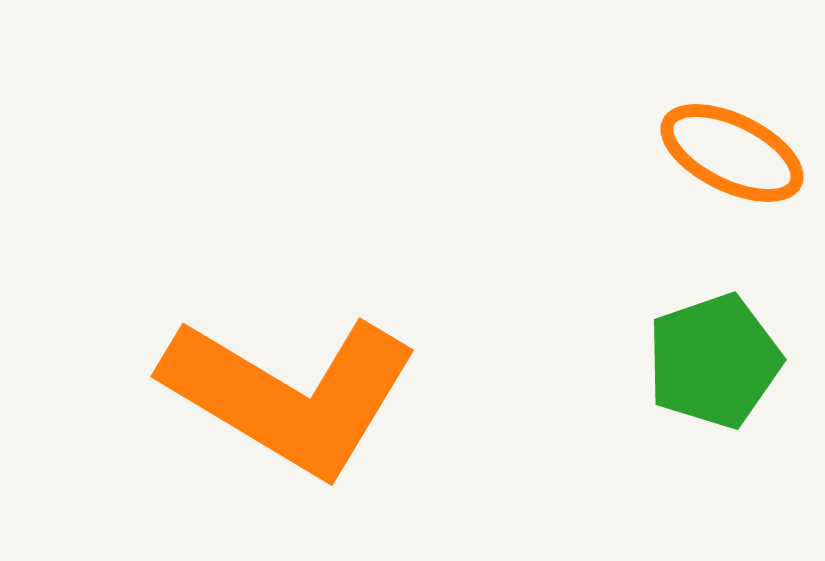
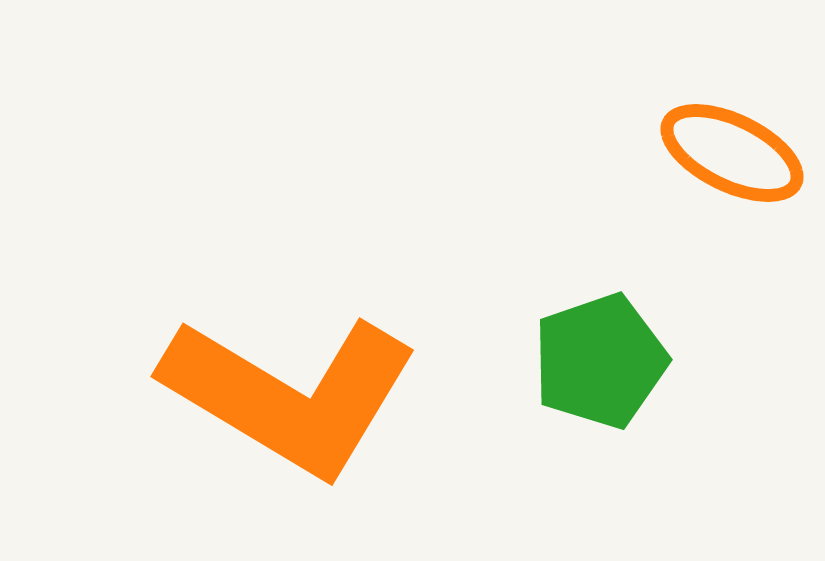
green pentagon: moved 114 px left
